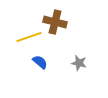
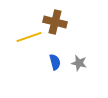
blue semicircle: moved 15 px right; rotated 35 degrees clockwise
